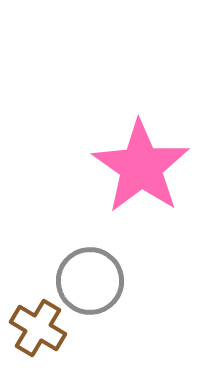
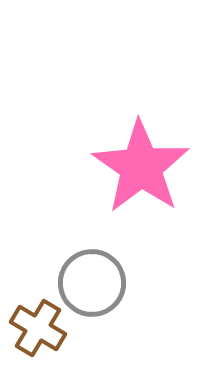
gray circle: moved 2 px right, 2 px down
